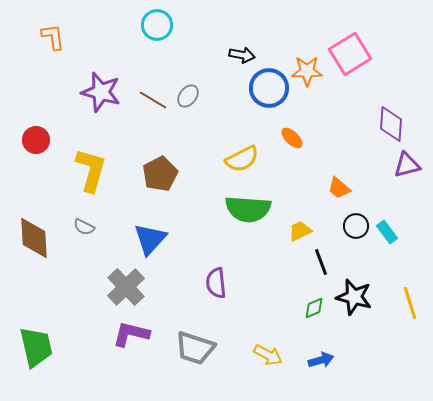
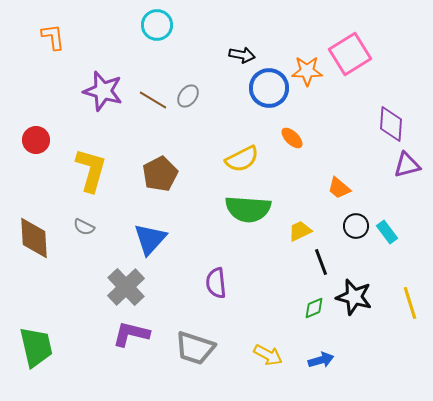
purple star: moved 2 px right, 1 px up
